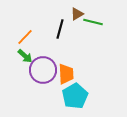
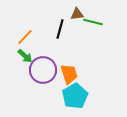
brown triangle: rotated 24 degrees clockwise
orange trapezoid: moved 3 px right; rotated 15 degrees counterclockwise
